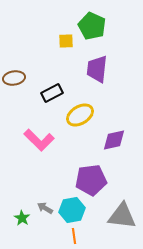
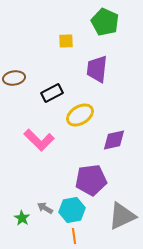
green pentagon: moved 13 px right, 4 px up
gray triangle: rotated 32 degrees counterclockwise
